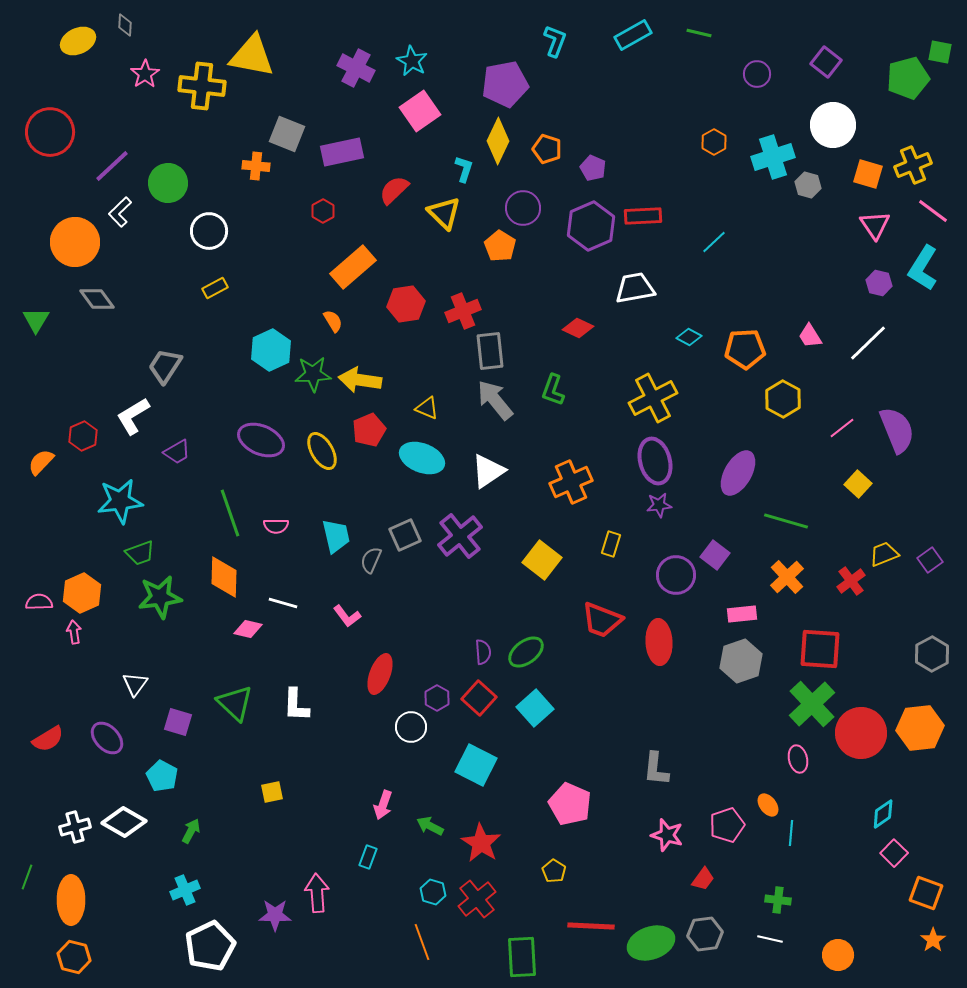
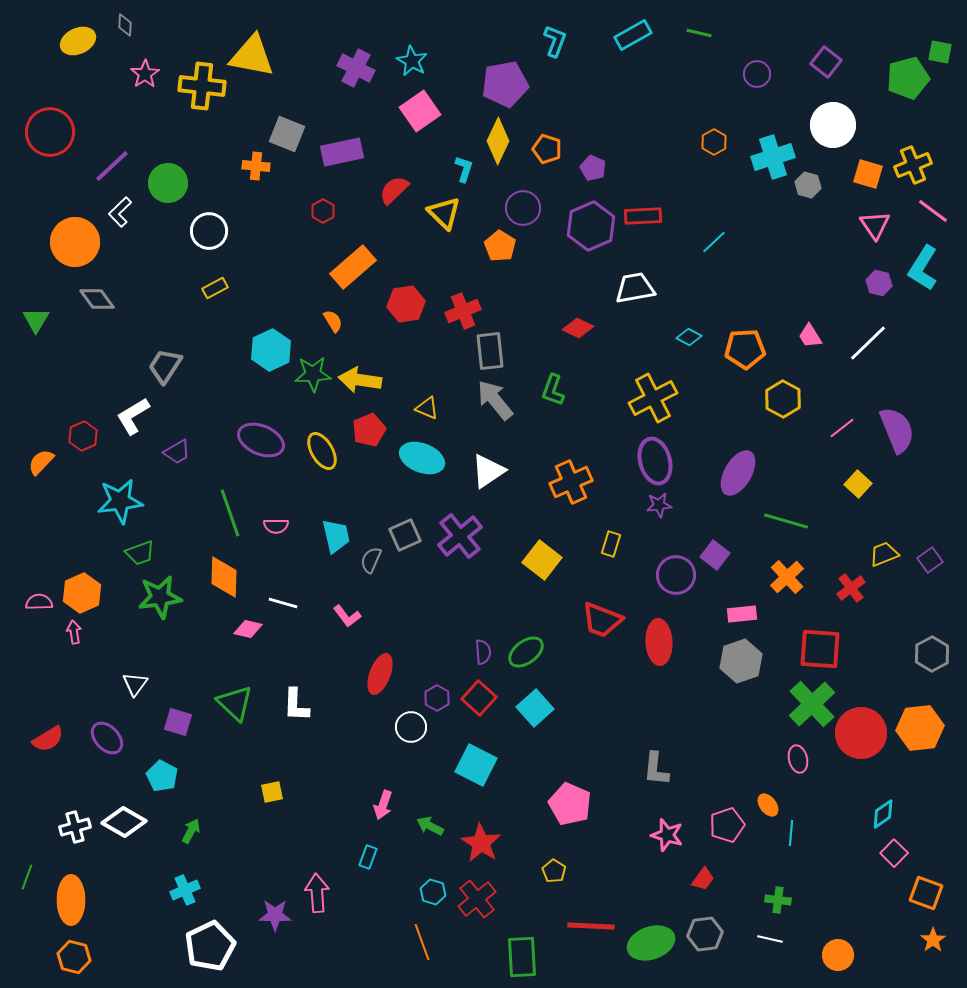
red cross at (851, 581): moved 7 px down
